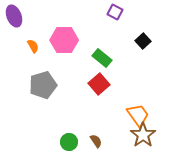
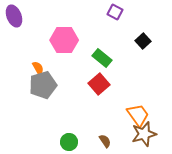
orange semicircle: moved 5 px right, 22 px down
brown star: moved 1 px right, 1 px up; rotated 20 degrees clockwise
brown semicircle: moved 9 px right
